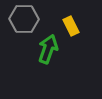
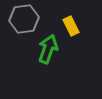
gray hexagon: rotated 8 degrees counterclockwise
